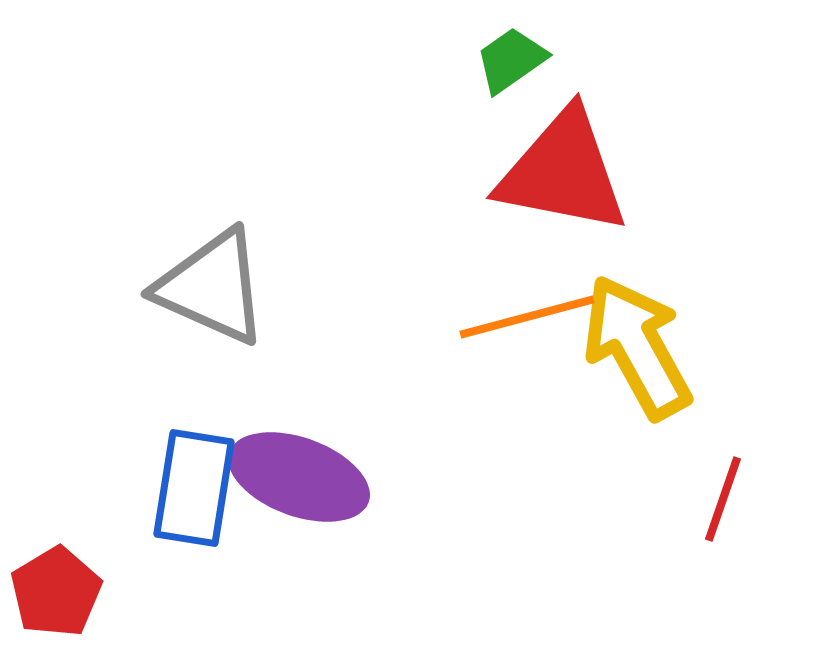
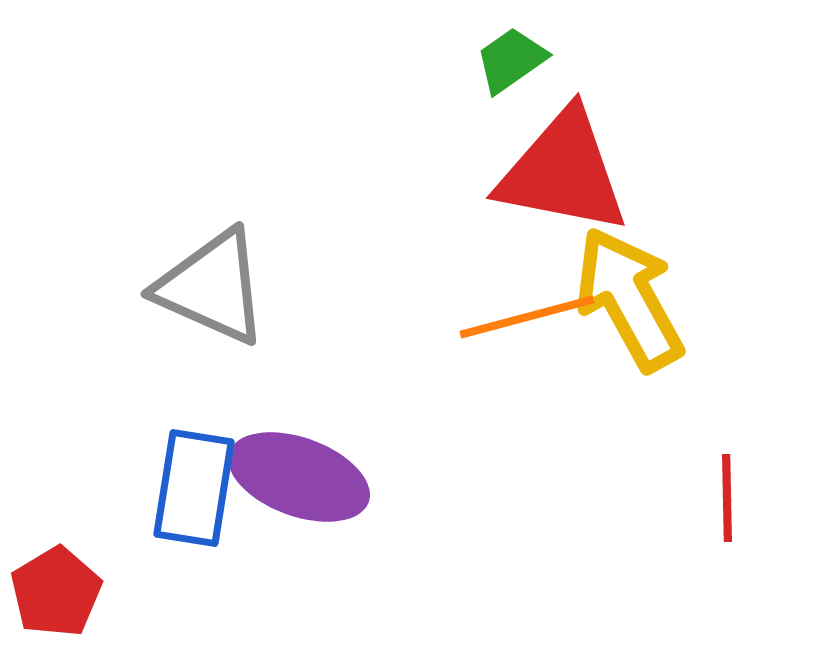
yellow arrow: moved 8 px left, 48 px up
red line: moved 4 px right, 1 px up; rotated 20 degrees counterclockwise
